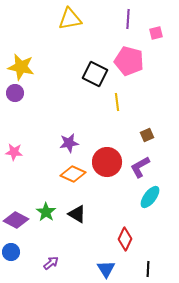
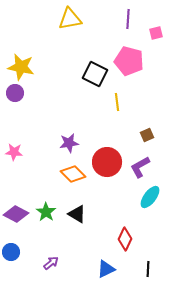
orange diamond: rotated 20 degrees clockwise
purple diamond: moved 6 px up
blue triangle: rotated 36 degrees clockwise
